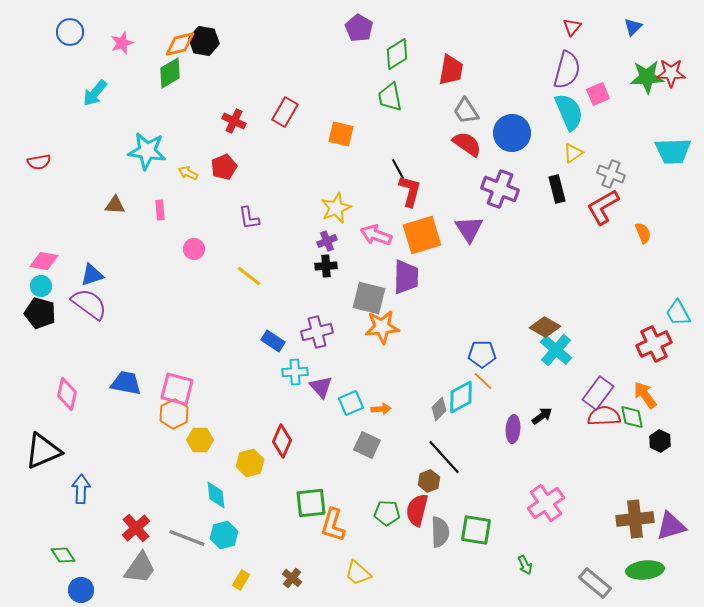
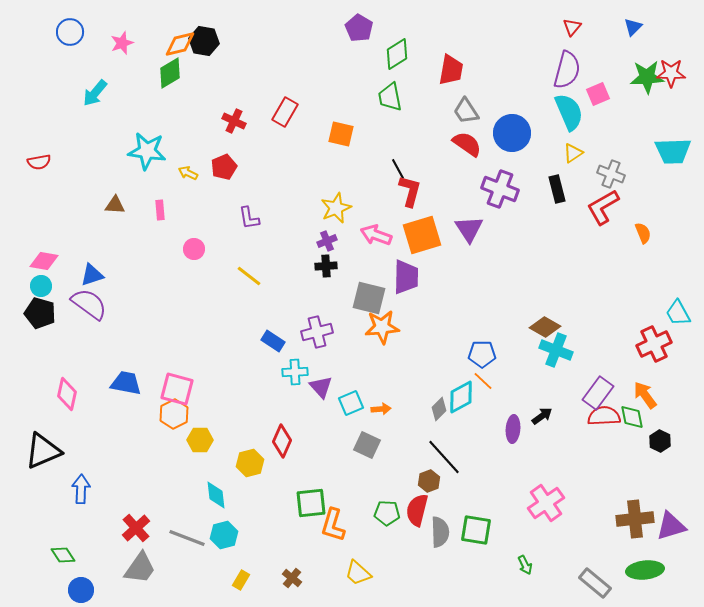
cyan cross at (556, 350): rotated 20 degrees counterclockwise
